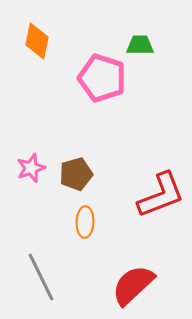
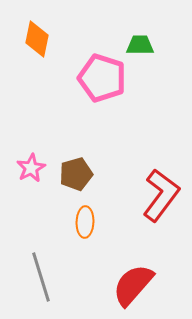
orange diamond: moved 2 px up
pink star: rotated 8 degrees counterclockwise
red L-shape: rotated 32 degrees counterclockwise
gray line: rotated 9 degrees clockwise
red semicircle: rotated 6 degrees counterclockwise
